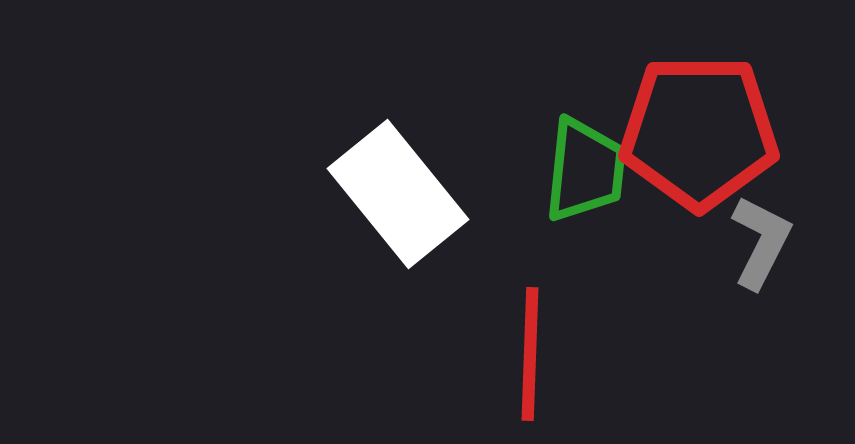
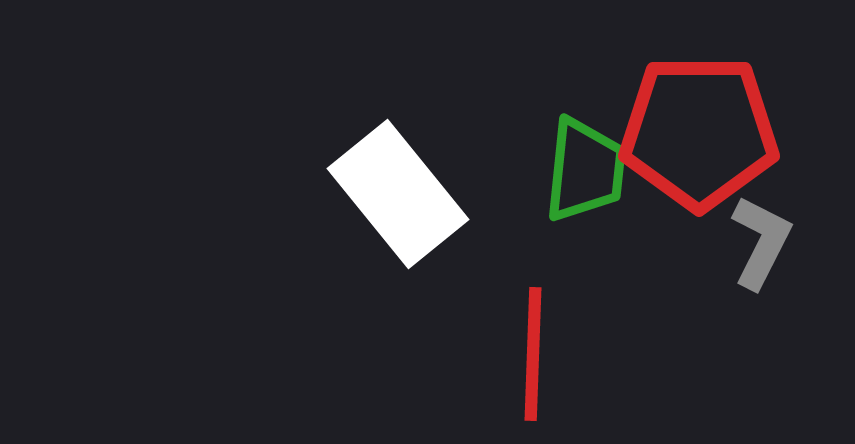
red line: moved 3 px right
